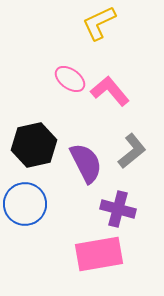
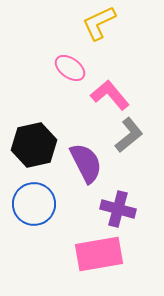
pink ellipse: moved 11 px up
pink L-shape: moved 4 px down
gray L-shape: moved 3 px left, 16 px up
blue circle: moved 9 px right
